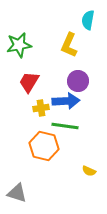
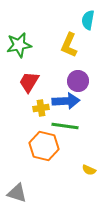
yellow semicircle: moved 1 px up
